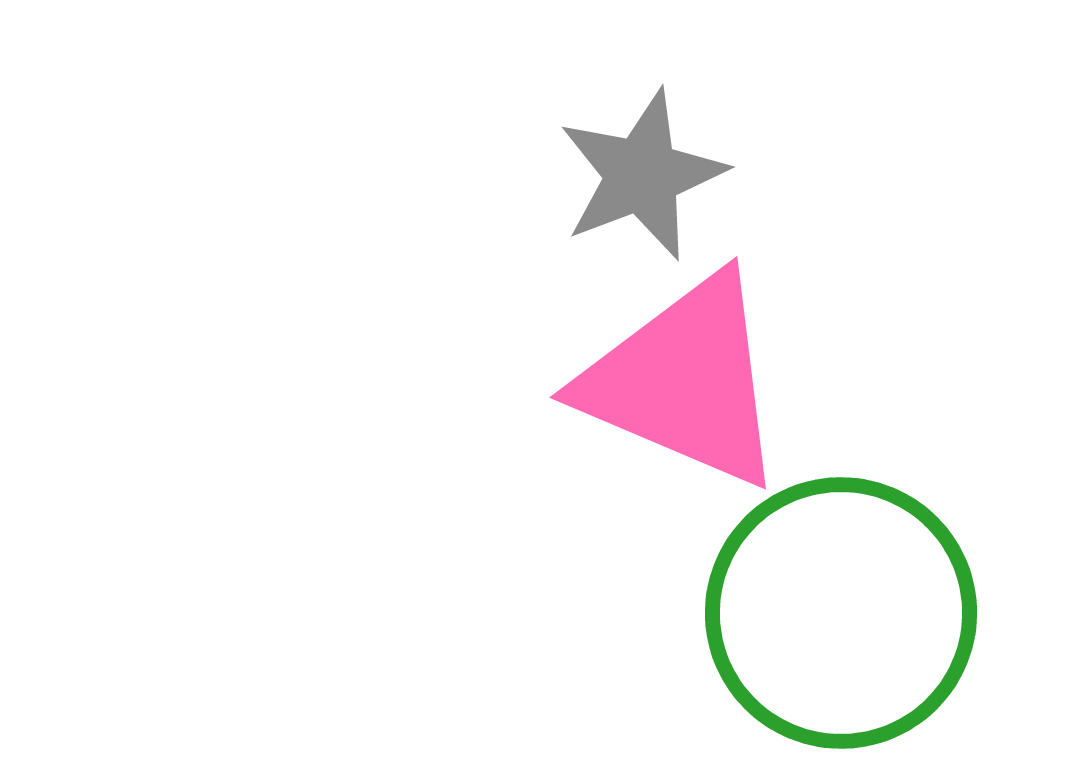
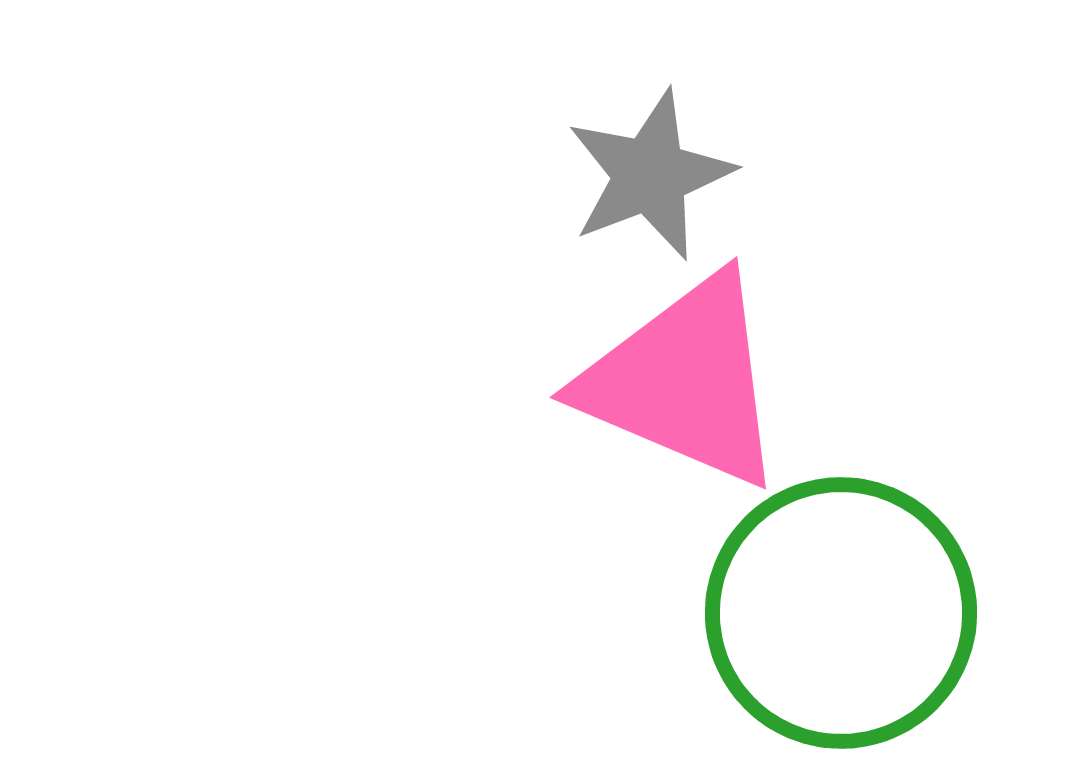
gray star: moved 8 px right
